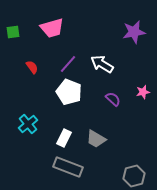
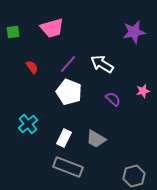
pink star: moved 1 px up
